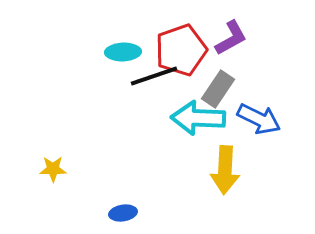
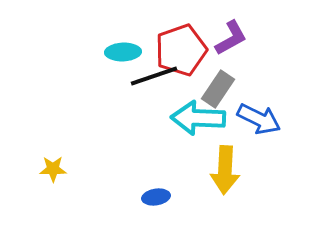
blue ellipse: moved 33 px right, 16 px up
